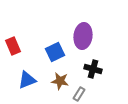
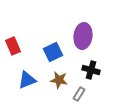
blue square: moved 2 px left
black cross: moved 2 px left, 1 px down
brown star: moved 1 px left, 1 px up
